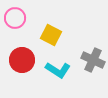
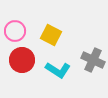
pink circle: moved 13 px down
